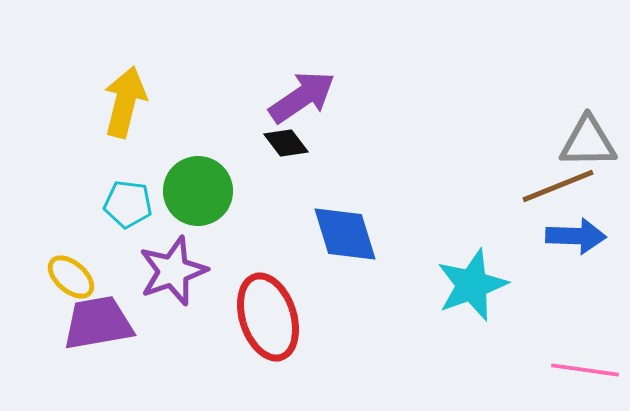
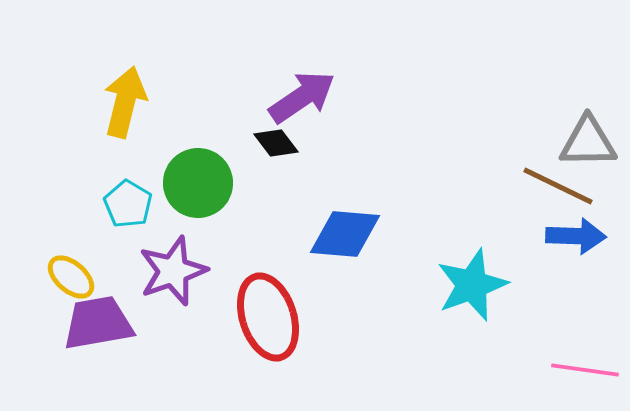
black diamond: moved 10 px left
brown line: rotated 48 degrees clockwise
green circle: moved 8 px up
cyan pentagon: rotated 24 degrees clockwise
blue diamond: rotated 68 degrees counterclockwise
